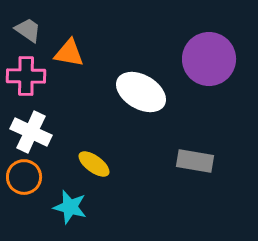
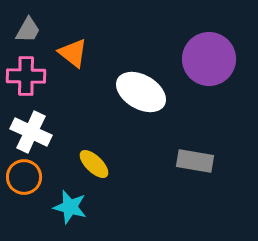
gray trapezoid: rotated 84 degrees clockwise
orange triangle: moved 4 px right; rotated 28 degrees clockwise
yellow ellipse: rotated 8 degrees clockwise
